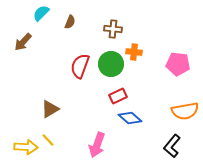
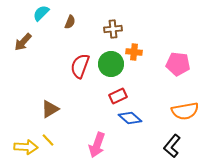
brown cross: rotated 12 degrees counterclockwise
